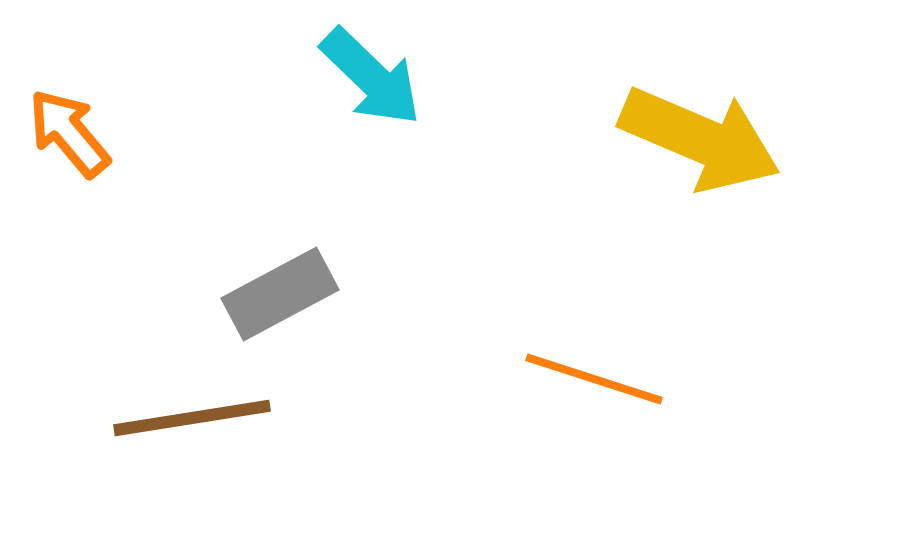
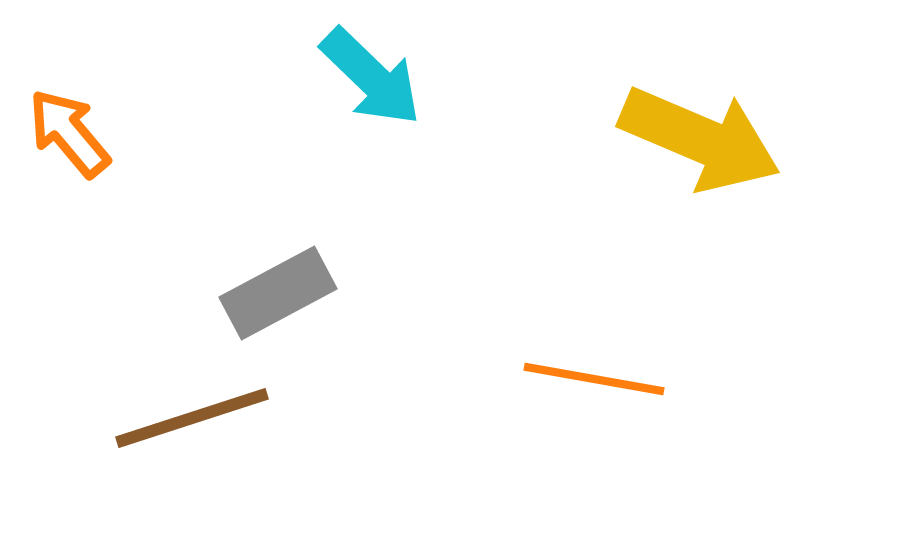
gray rectangle: moved 2 px left, 1 px up
orange line: rotated 8 degrees counterclockwise
brown line: rotated 9 degrees counterclockwise
